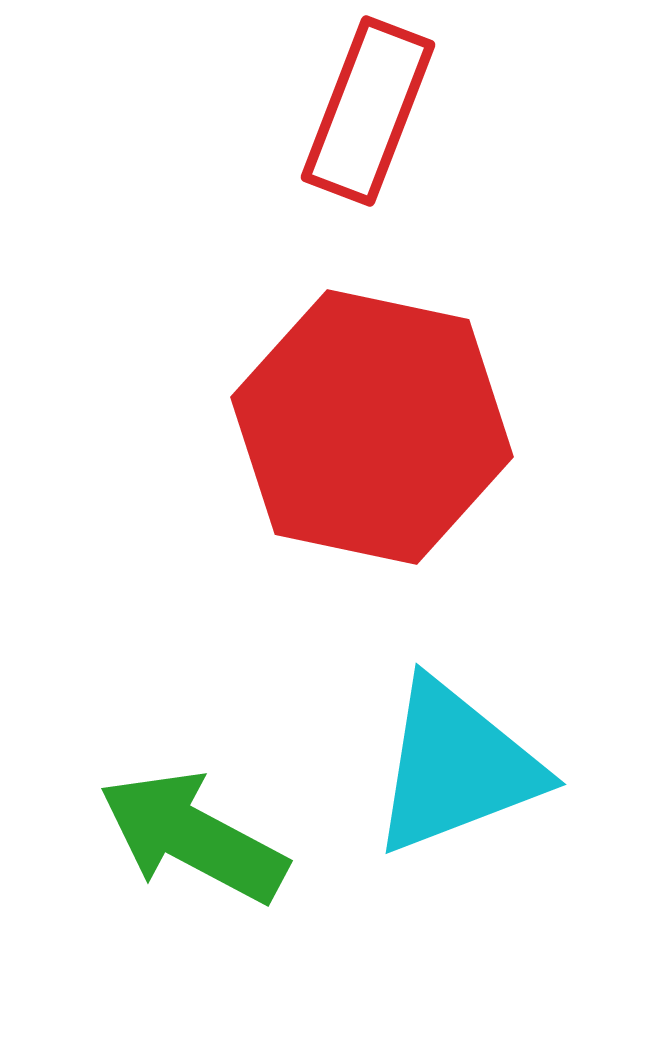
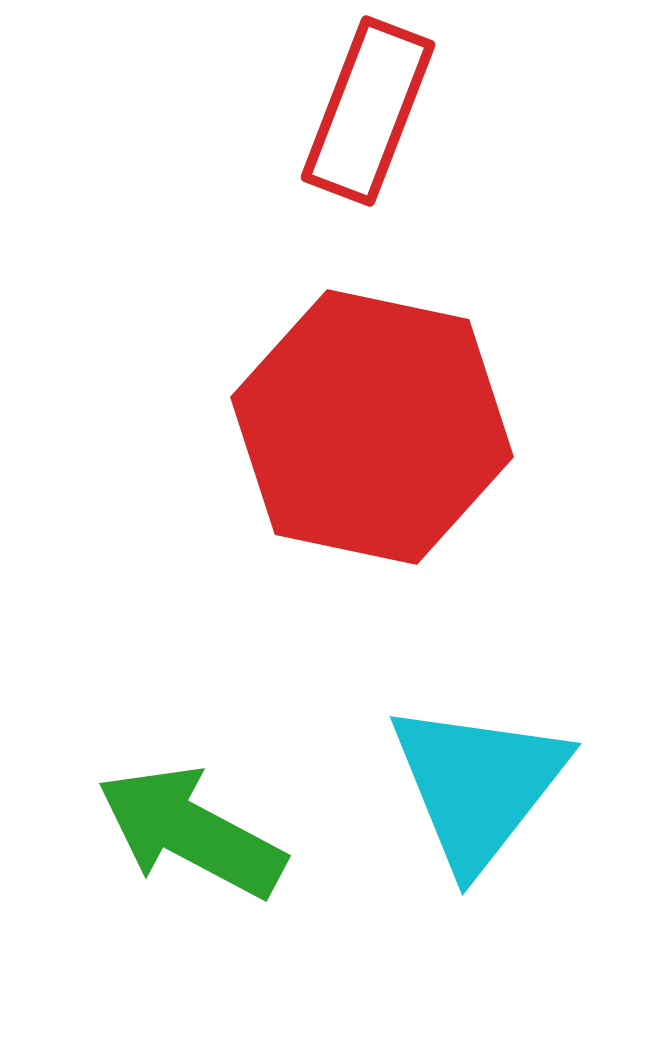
cyan triangle: moved 22 px right, 18 px down; rotated 31 degrees counterclockwise
green arrow: moved 2 px left, 5 px up
